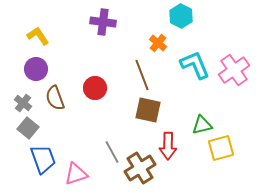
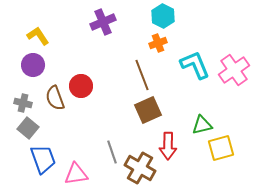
cyan hexagon: moved 18 px left
purple cross: rotated 30 degrees counterclockwise
orange cross: rotated 30 degrees clockwise
purple circle: moved 3 px left, 4 px up
red circle: moved 14 px left, 2 px up
gray cross: rotated 24 degrees counterclockwise
brown square: rotated 36 degrees counterclockwise
gray line: rotated 10 degrees clockwise
brown cross: rotated 28 degrees counterclockwise
pink triangle: rotated 10 degrees clockwise
